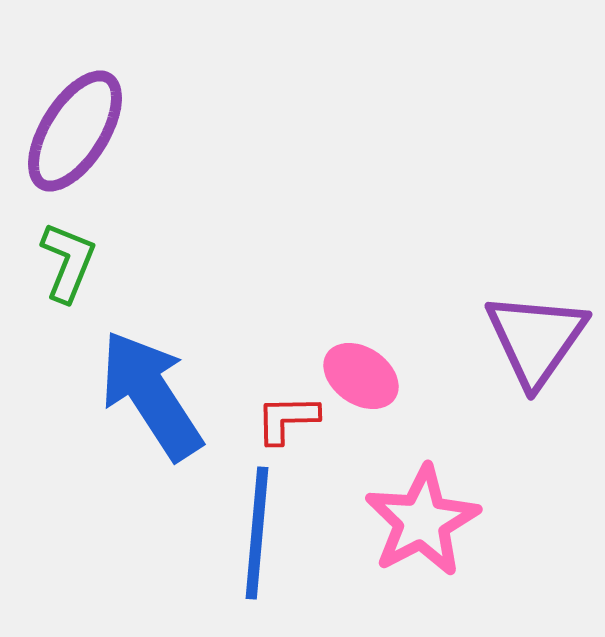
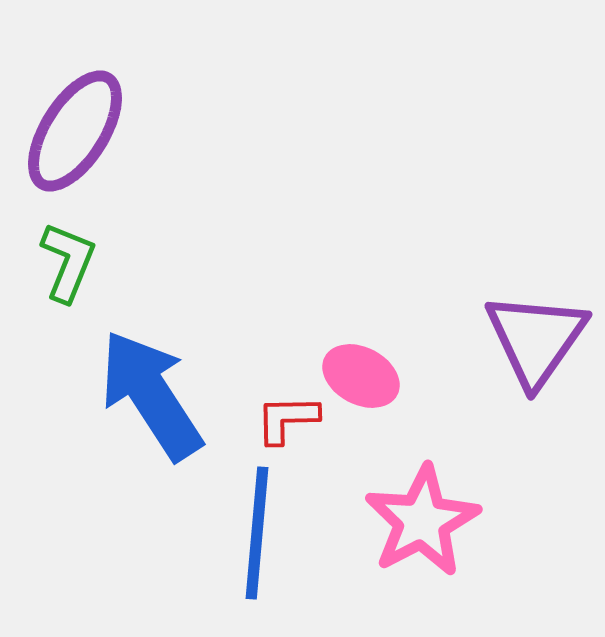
pink ellipse: rotated 6 degrees counterclockwise
